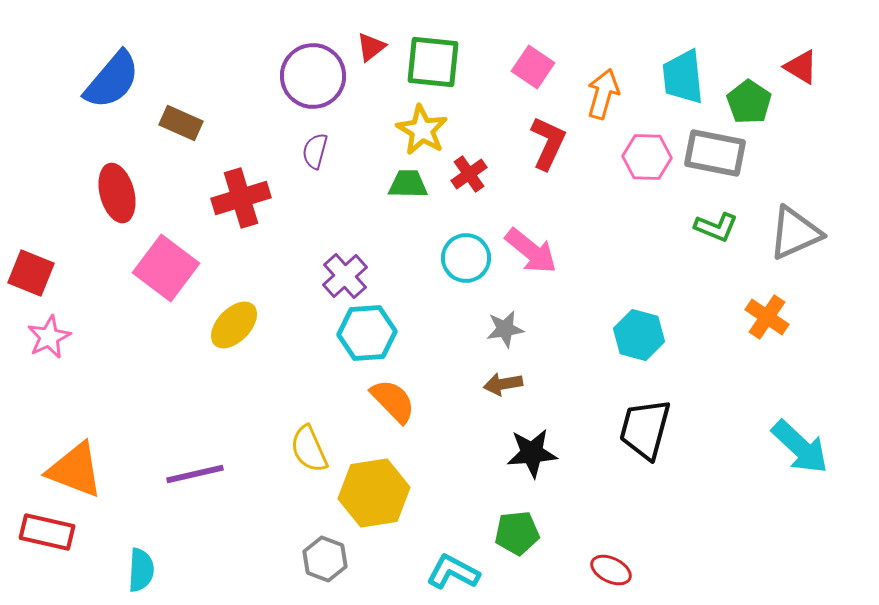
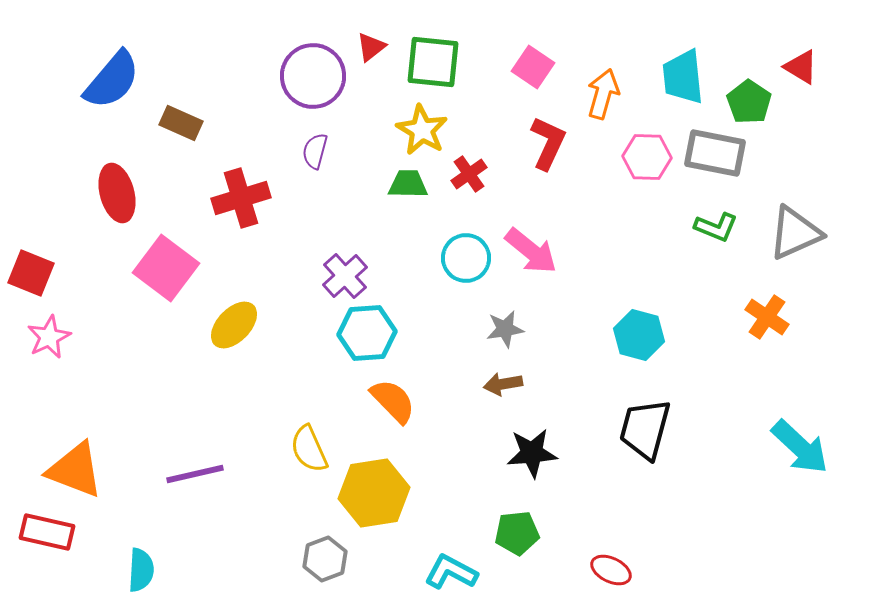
gray hexagon at (325, 559): rotated 18 degrees clockwise
cyan L-shape at (453, 572): moved 2 px left
